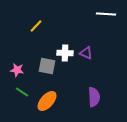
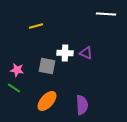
yellow line: rotated 32 degrees clockwise
green line: moved 8 px left, 4 px up
purple semicircle: moved 12 px left, 8 px down
